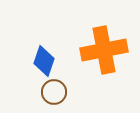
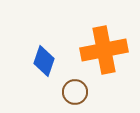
brown circle: moved 21 px right
